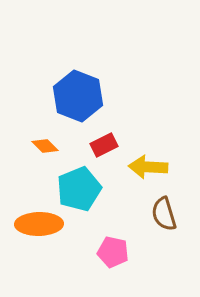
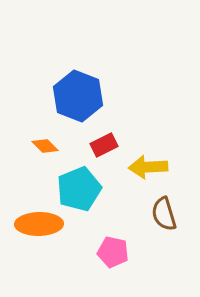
yellow arrow: rotated 6 degrees counterclockwise
